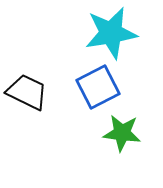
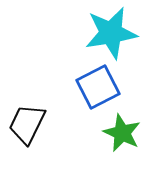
black trapezoid: moved 32 px down; rotated 90 degrees counterclockwise
green star: rotated 18 degrees clockwise
